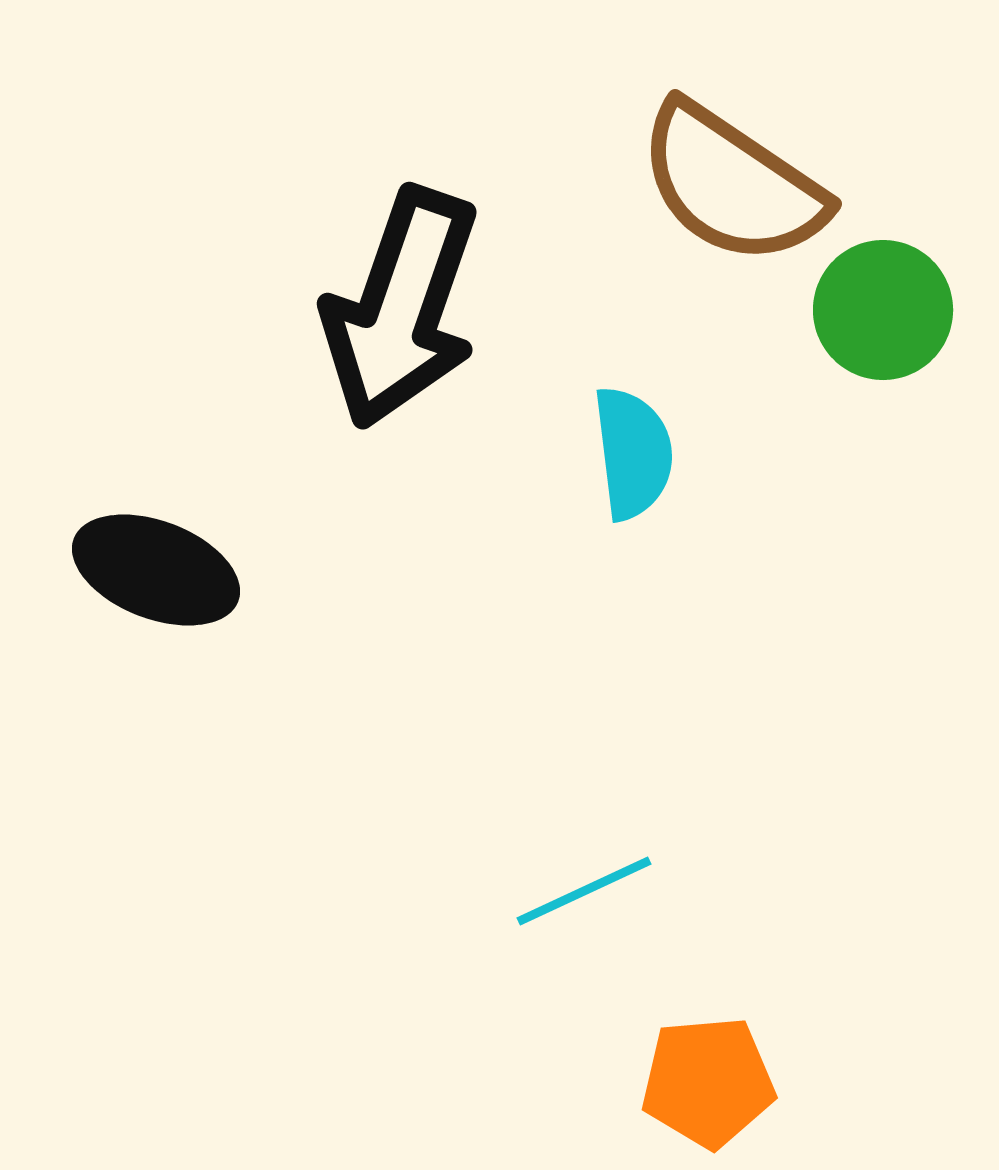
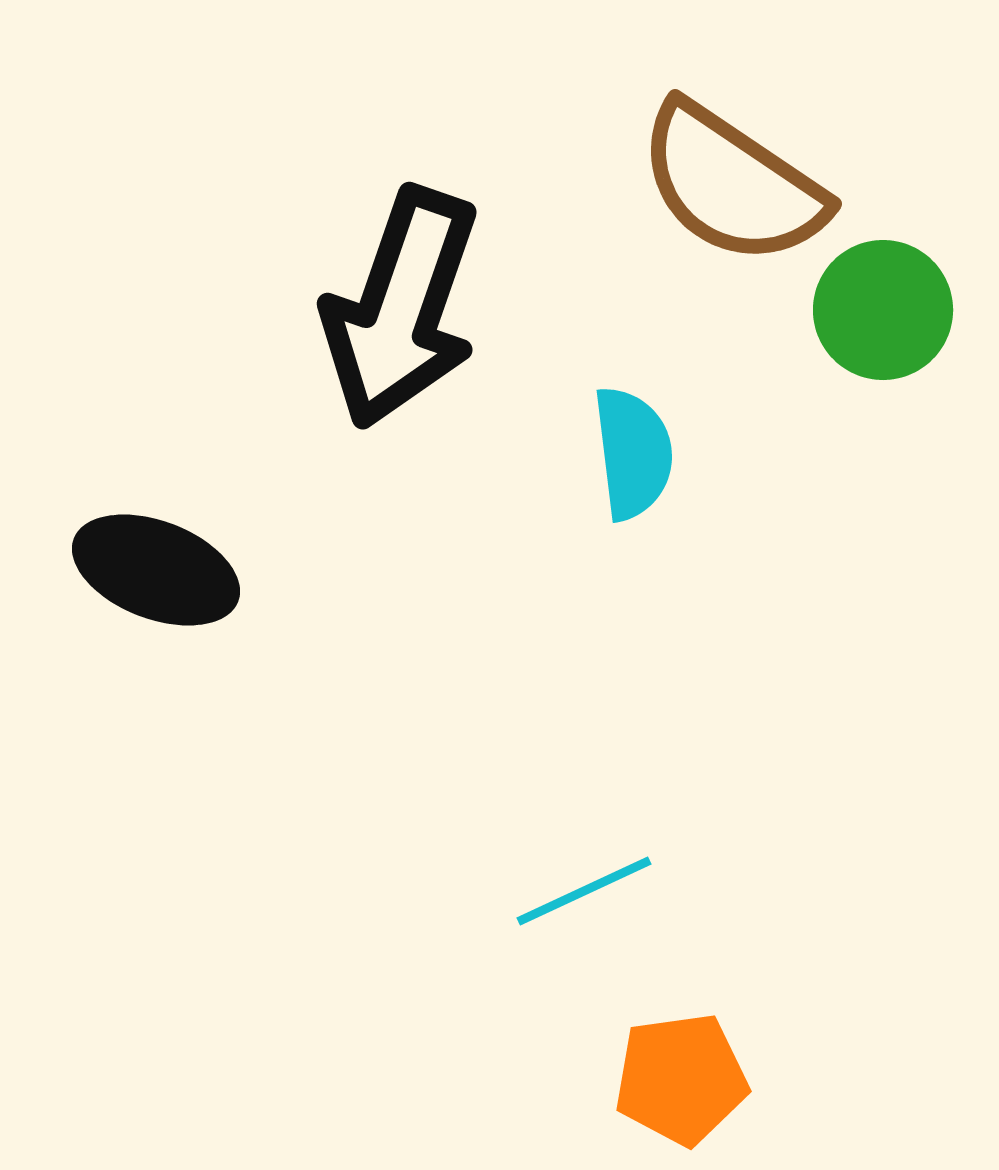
orange pentagon: moved 27 px left, 3 px up; rotated 3 degrees counterclockwise
